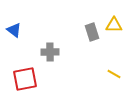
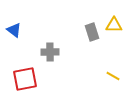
yellow line: moved 1 px left, 2 px down
